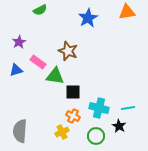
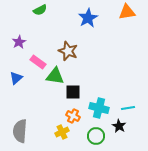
blue triangle: moved 8 px down; rotated 24 degrees counterclockwise
